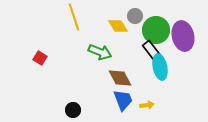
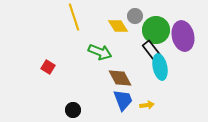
red square: moved 8 px right, 9 px down
